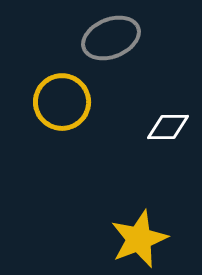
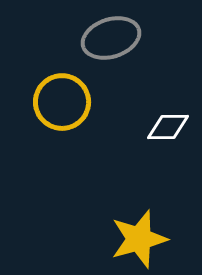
gray ellipse: rotated 4 degrees clockwise
yellow star: rotated 6 degrees clockwise
